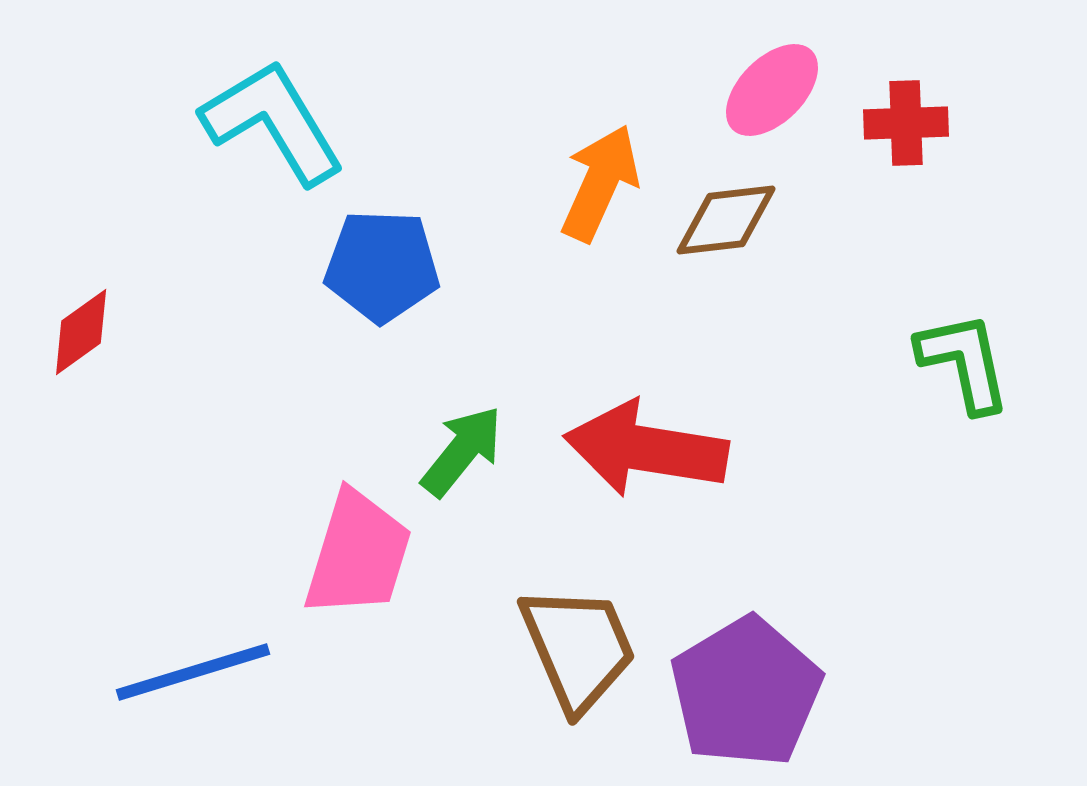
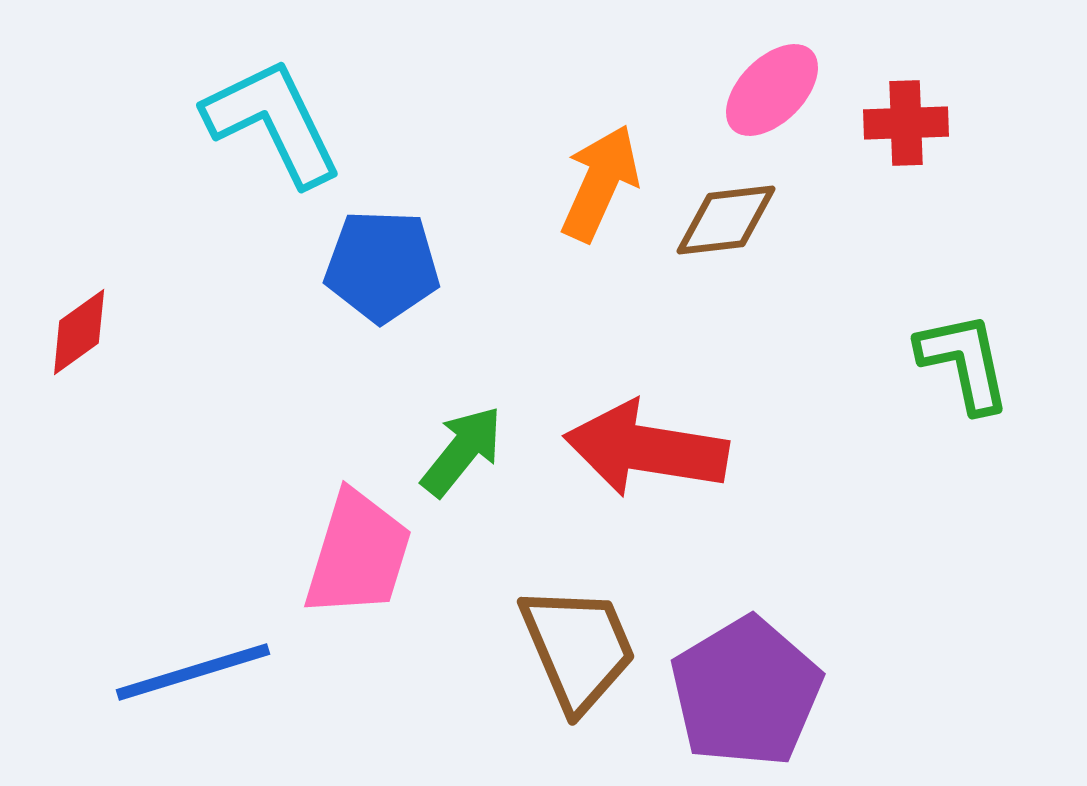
cyan L-shape: rotated 5 degrees clockwise
red diamond: moved 2 px left
